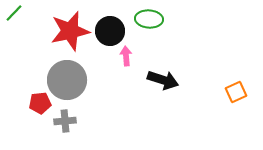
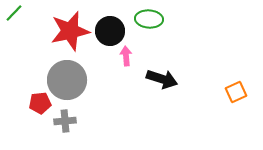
black arrow: moved 1 px left, 1 px up
